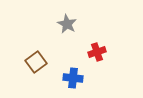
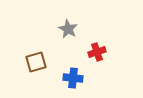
gray star: moved 1 px right, 5 px down
brown square: rotated 20 degrees clockwise
